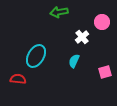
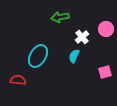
green arrow: moved 1 px right, 5 px down
pink circle: moved 4 px right, 7 px down
cyan ellipse: moved 2 px right
cyan semicircle: moved 5 px up
red semicircle: moved 1 px down
